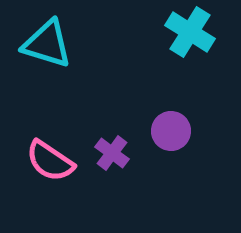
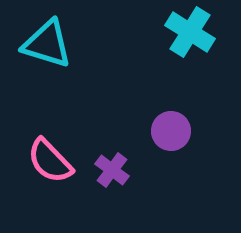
purple cross: moved 17 px down
pink semicircle: rotated 12 degrees clockwise
